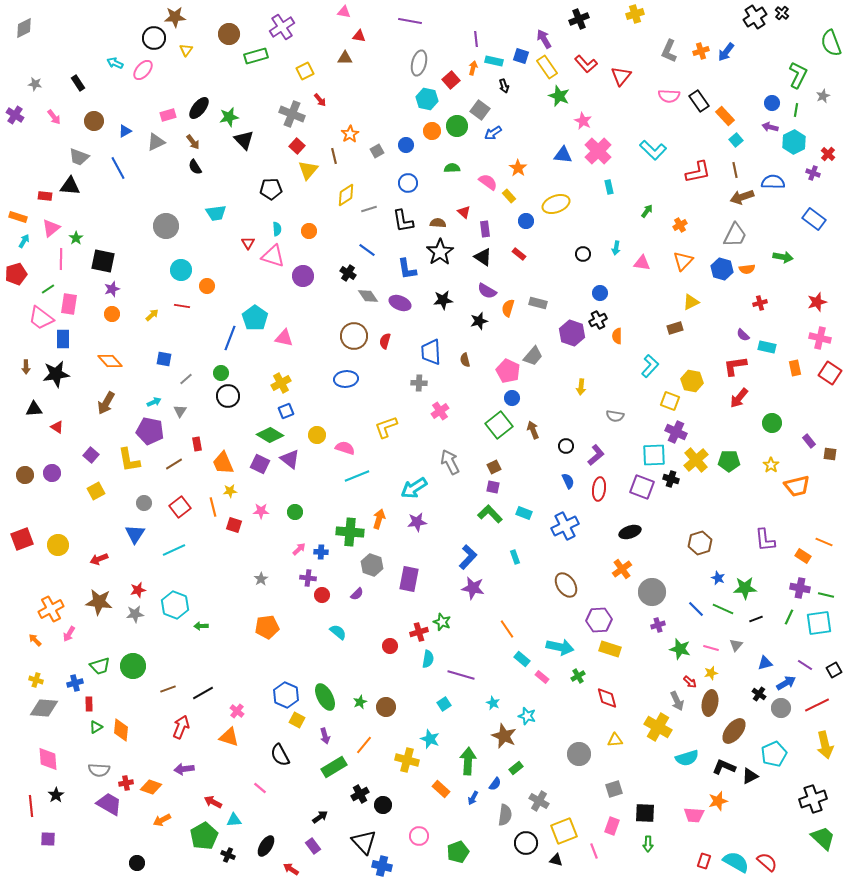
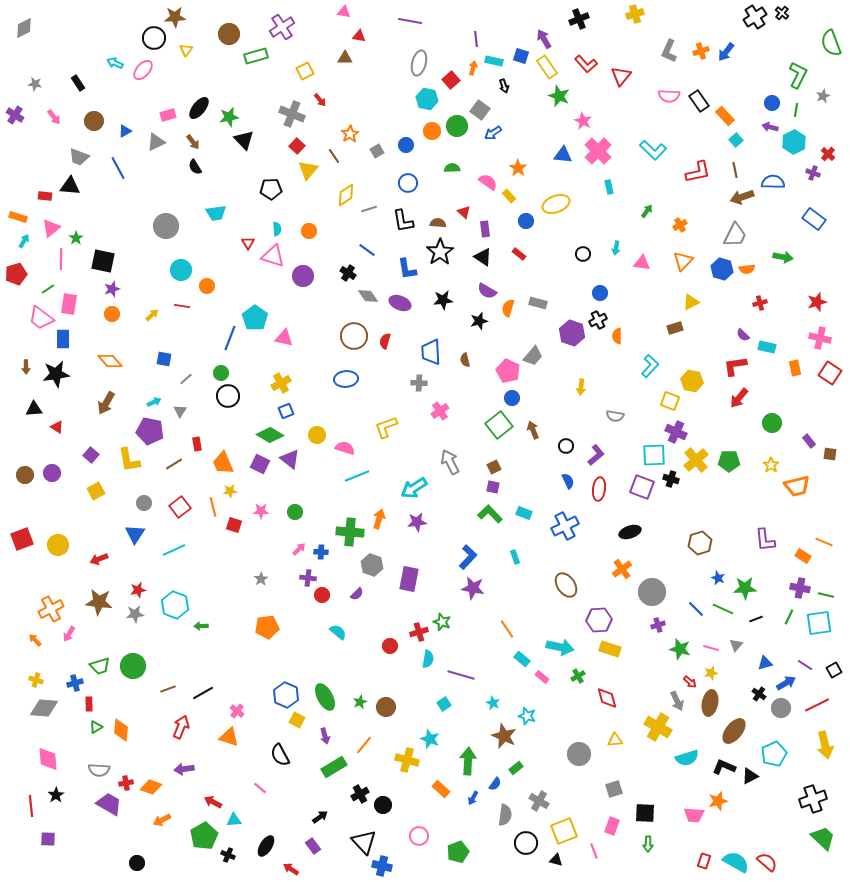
brown line at (334, 156): rotated 21 degrees counterclockwise
